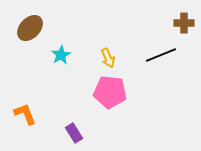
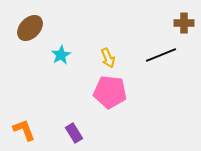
orange L-shape: moved 1 px left, 16 px down
